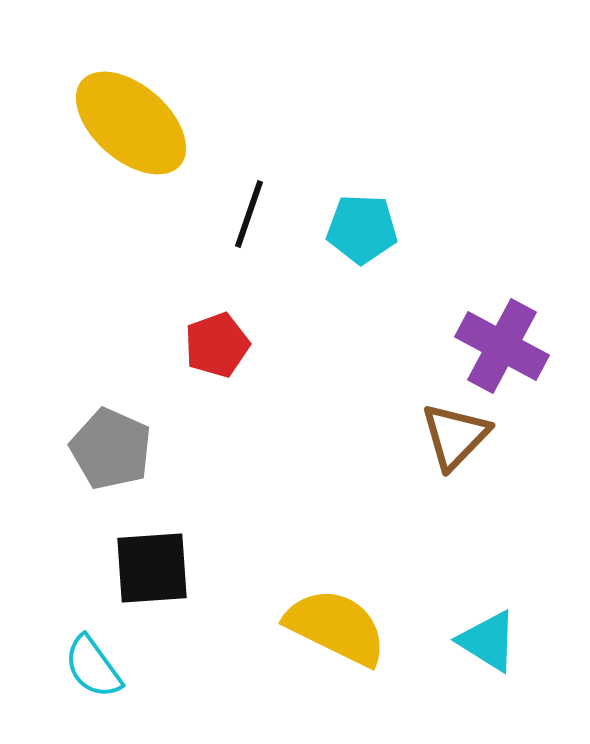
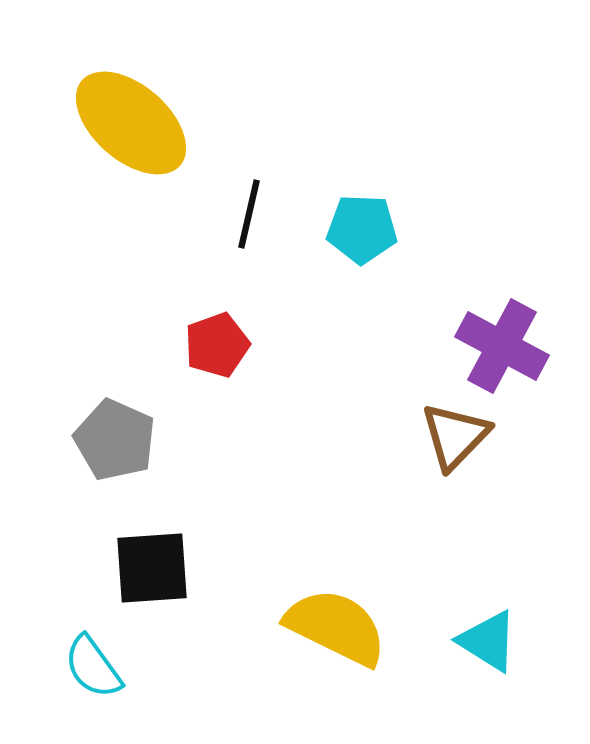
black line: rotated 6 degrees counterclockwise
gray pentagon: moved 4 px right, 9 px up
